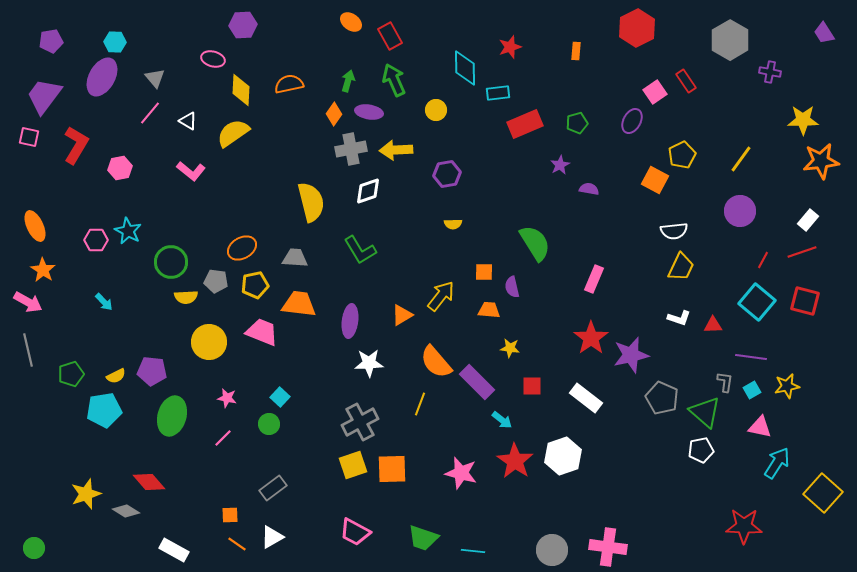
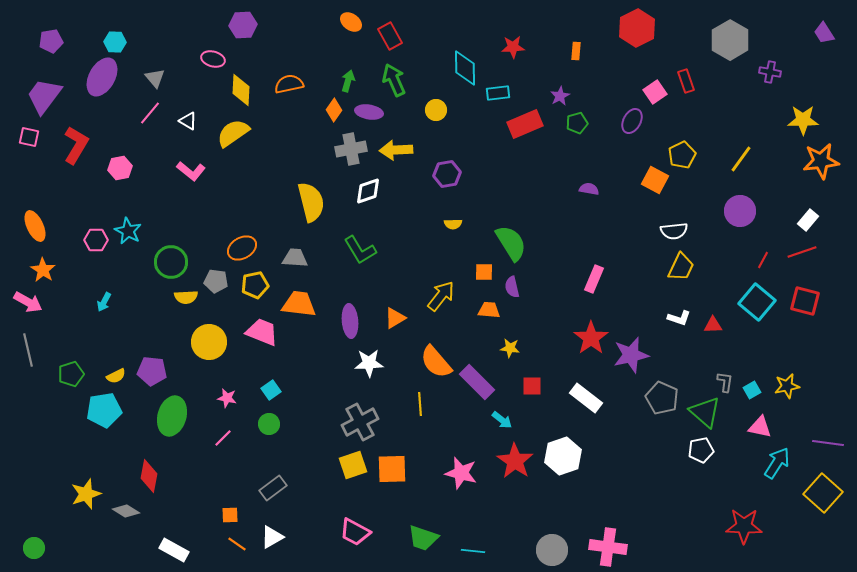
red star at (510, 47): moved 3 px right; rotated 15 degrees clockwise
red rectangle at (686, 81): rotated 15 degrees clockwise
orange diamond at (334, 114): moved 4 px up
purple star at (560, 165): moved 69 px up
green semicircle at (535, 243): moved 24 px left
cyan arrow at (104, 302): rotated 72 degrees clockwise
orange triangle at (402, 315): moved 7 px left, 3 px down
purple ellipse at (350, 321): rotated 12 degrees counterclockwise
purple line at (751, 357): moved 77 px right, 86 px down
cyan square at (280, 397): moved 9 px left, 7 px up; rotated 12 degrees clockwise
yellow line at (420, 404): rotated 25 degrees counterclockwise
red diamond at (149, 482): moved 6 px up; rotated 52 degrees clockwise
